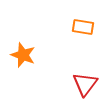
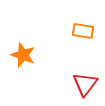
orange rectangle: moved 4 px down
